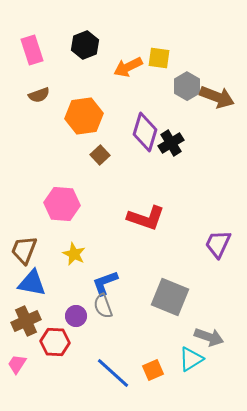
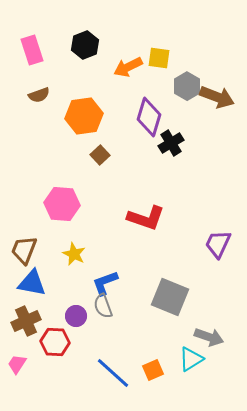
purple diamond: moved 4 px right, 15 px up
